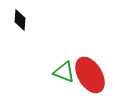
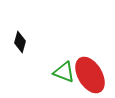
black diamond: moved 22 px down; rotated 10 degrees clockwise
